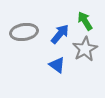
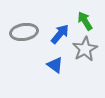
blue triangle: moved 2 px left
